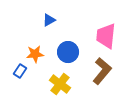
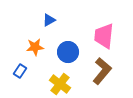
pink trapezoid: moved 2 px left
orange star: moved 7 px up
